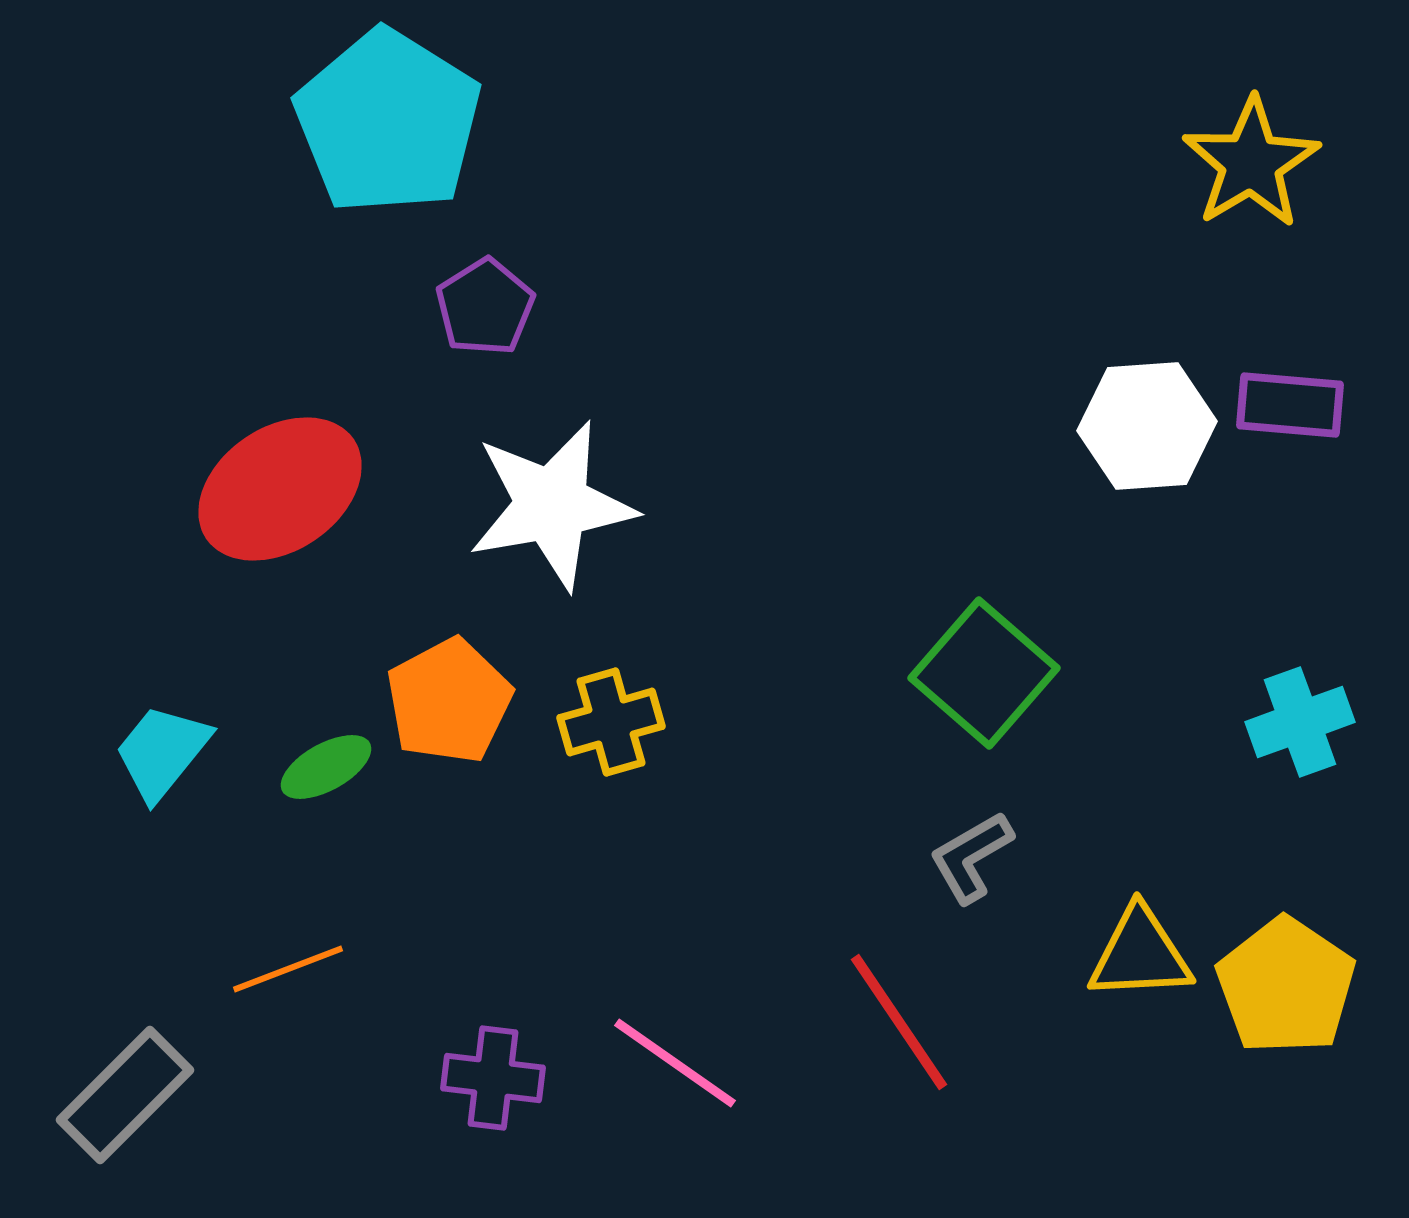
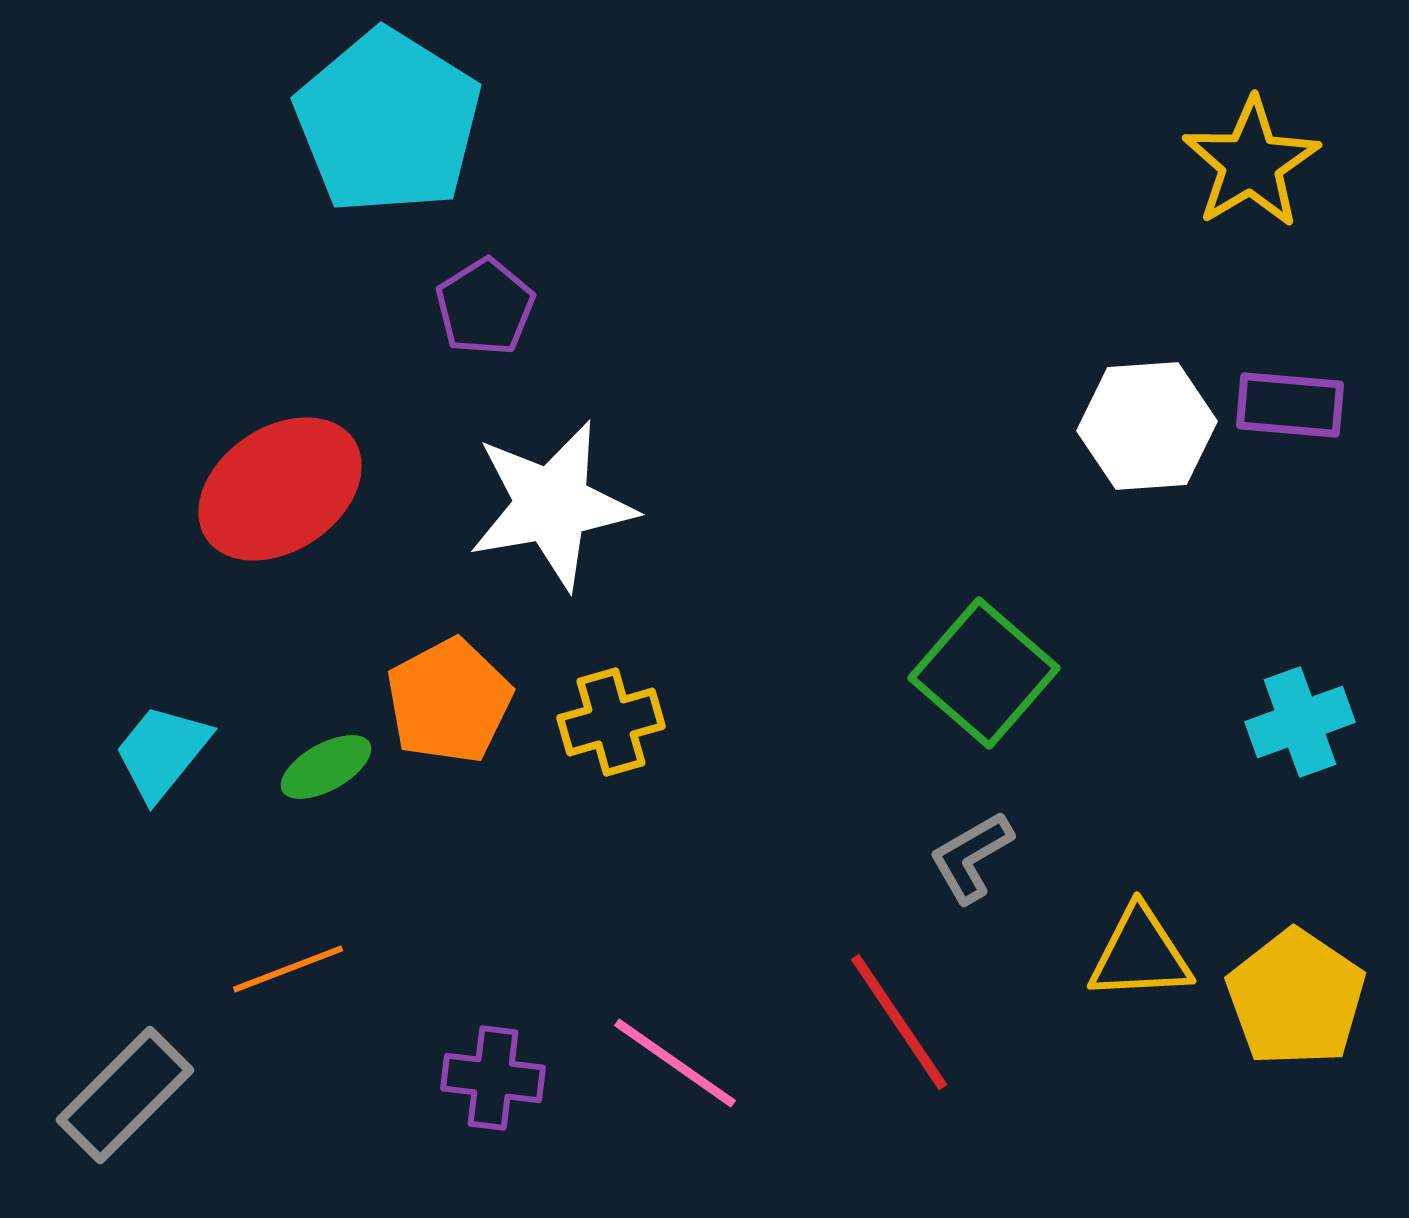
yellow pentagon: moved 10 px right, 12 px down
